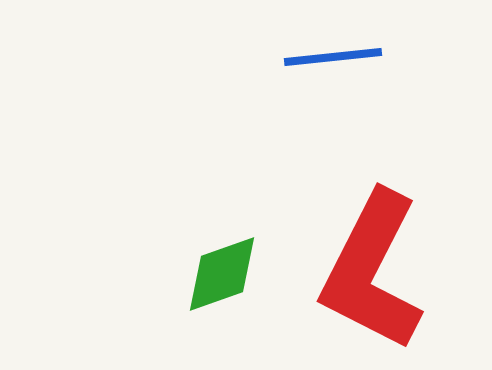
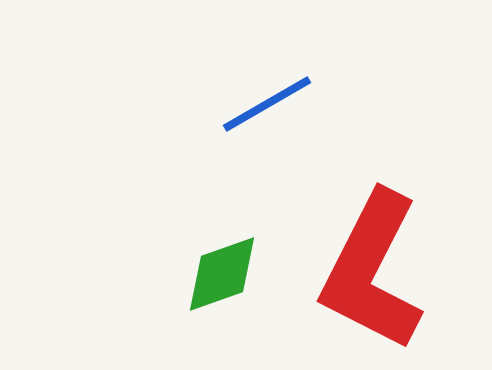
blue line: moved 66 px left, 47 px down; rotated 24 degrees counterclockwise
